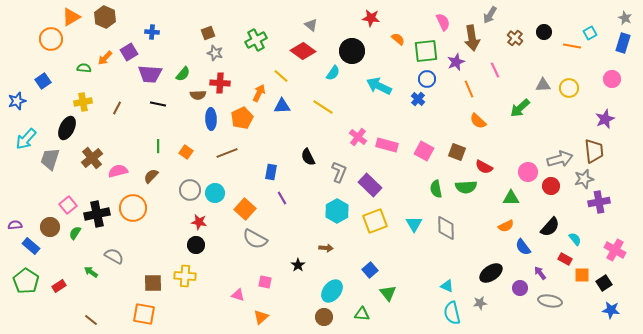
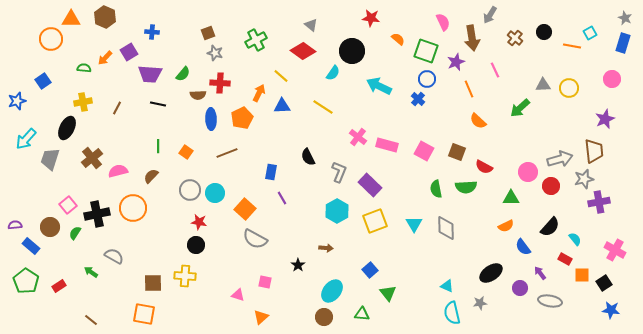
orange triangle at (71, 17): moved 2 px down; rotated 30 degrees clockwise
green square at (426, 51): rotated 25 degrees clockwise
